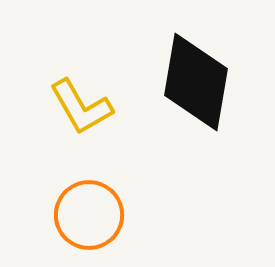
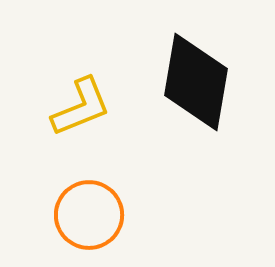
yellow L-shape: rotated 82 degrees counterclockwise
